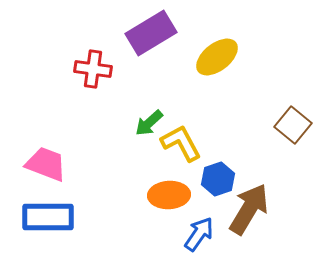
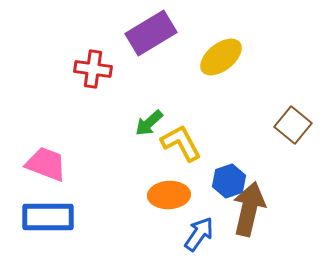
yellow ellipse: moved 4 px right
blue hexagon: moved 11 px right, 2 px down
brown arrow: rotated 18 degrees counterclockwise
